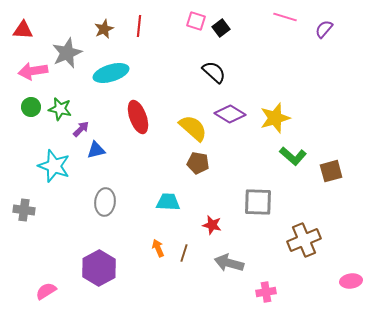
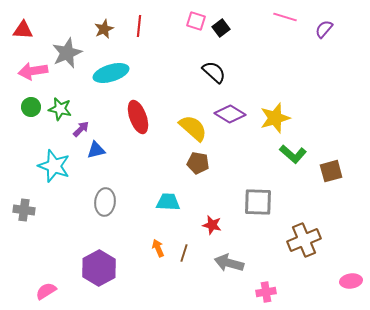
green L-shape: moved 2 px up
